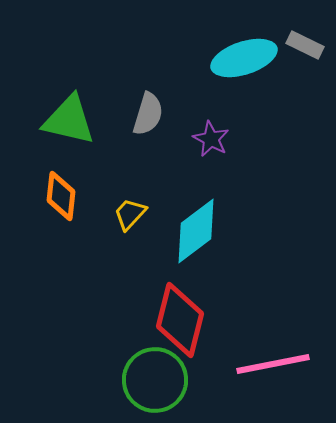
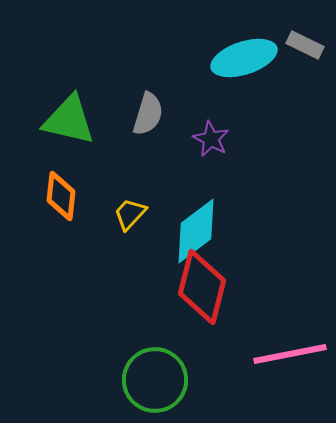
red diamond: moved 22 px right, 33 px up
pink line: moved 17 px right, 10 px up
